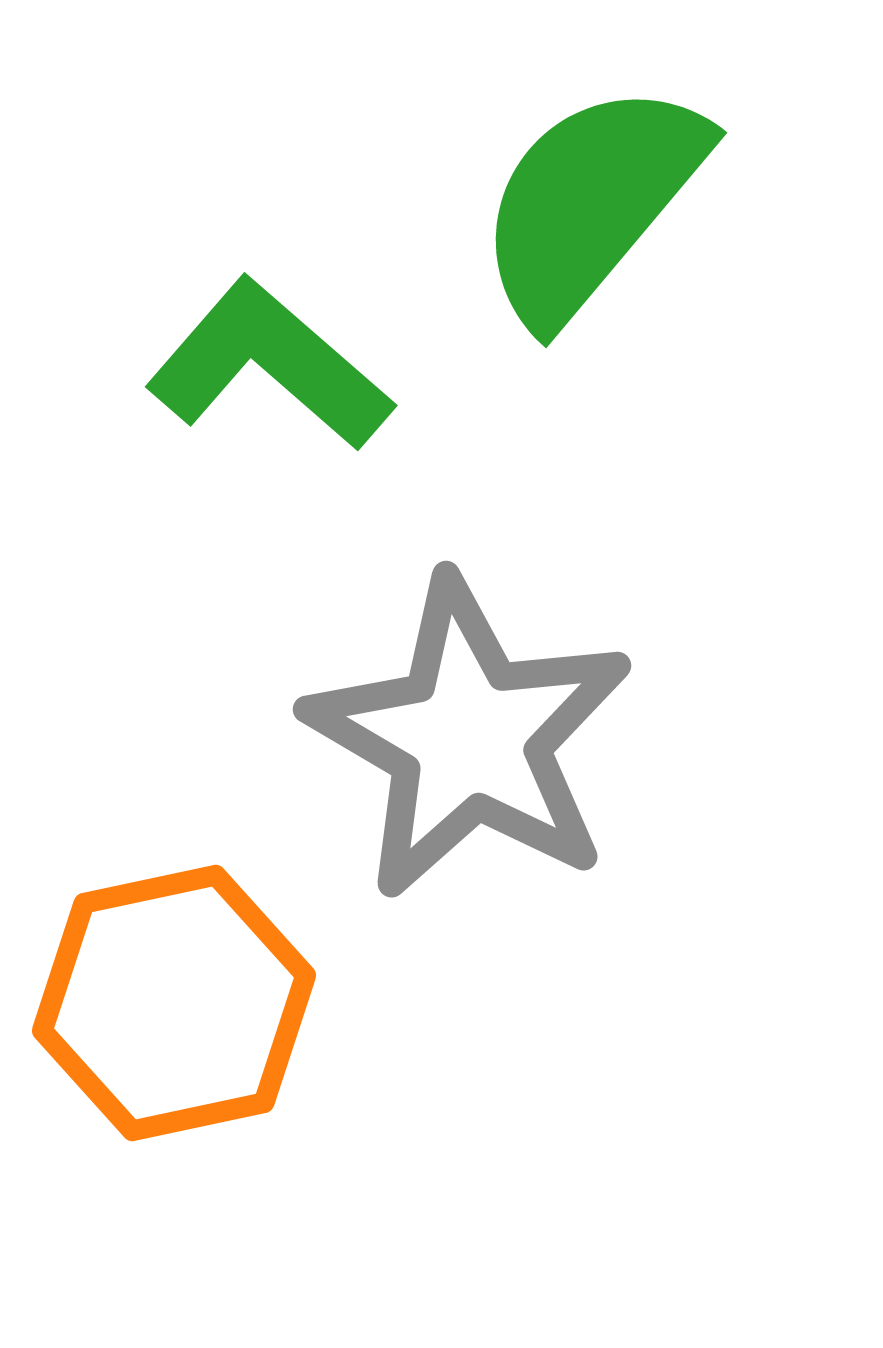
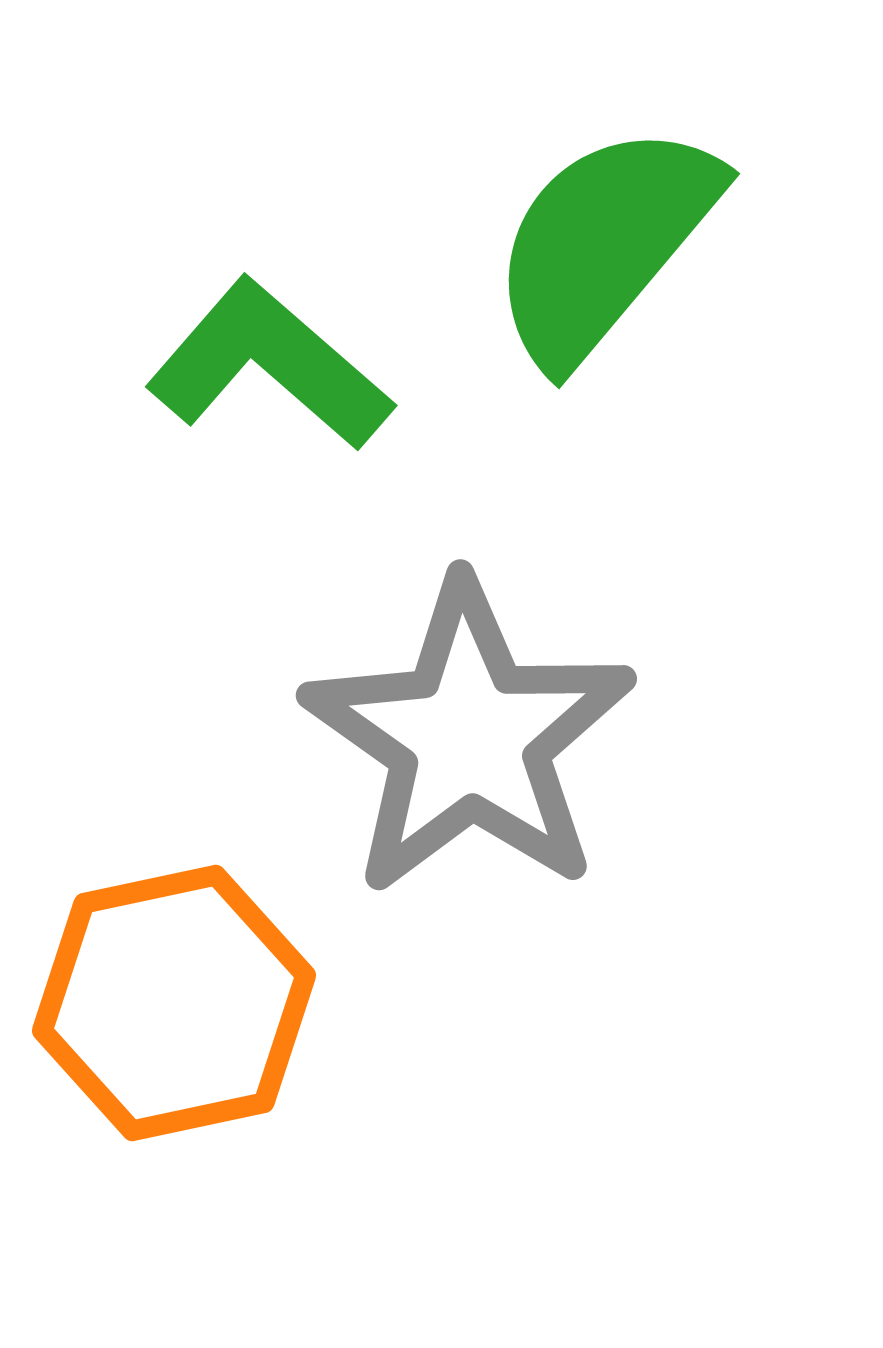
green semicircle: moved 13 px right, 41 px down
gray star: rotated 5 degrees clockwise
